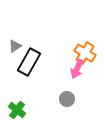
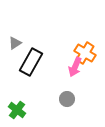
gray triangle: moved 3 px up
black rectangle: moved 2 px right
pink arrow: moved 2 px left, 2 px up
